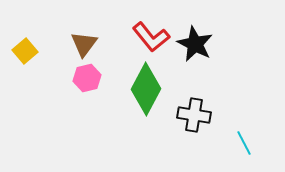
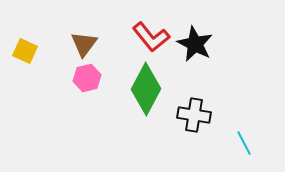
yellow square: rotated 25 degrees counterclockwise
